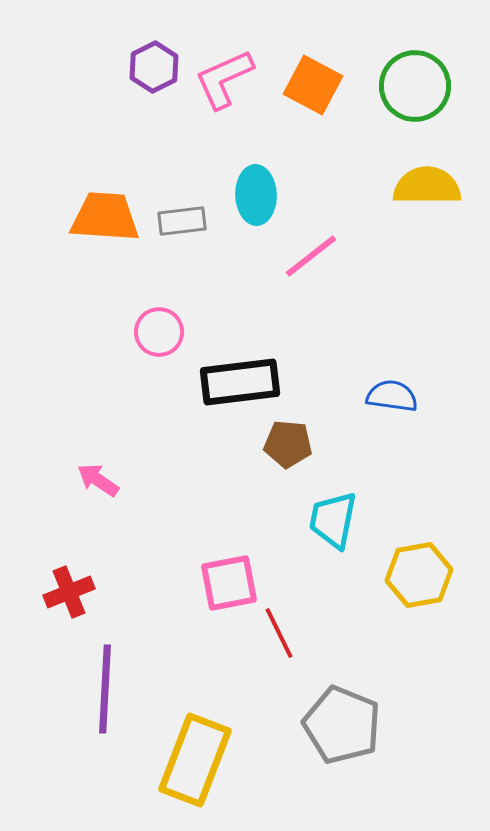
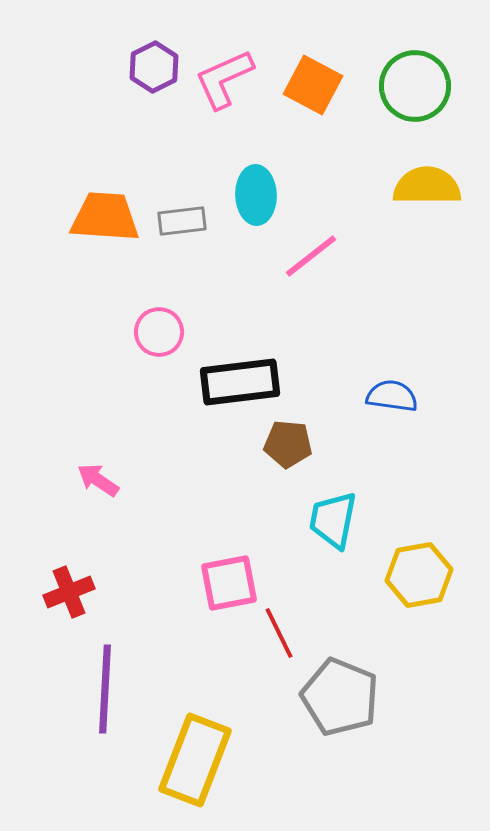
gray pentagon: moved 2 px left, 28 px up
